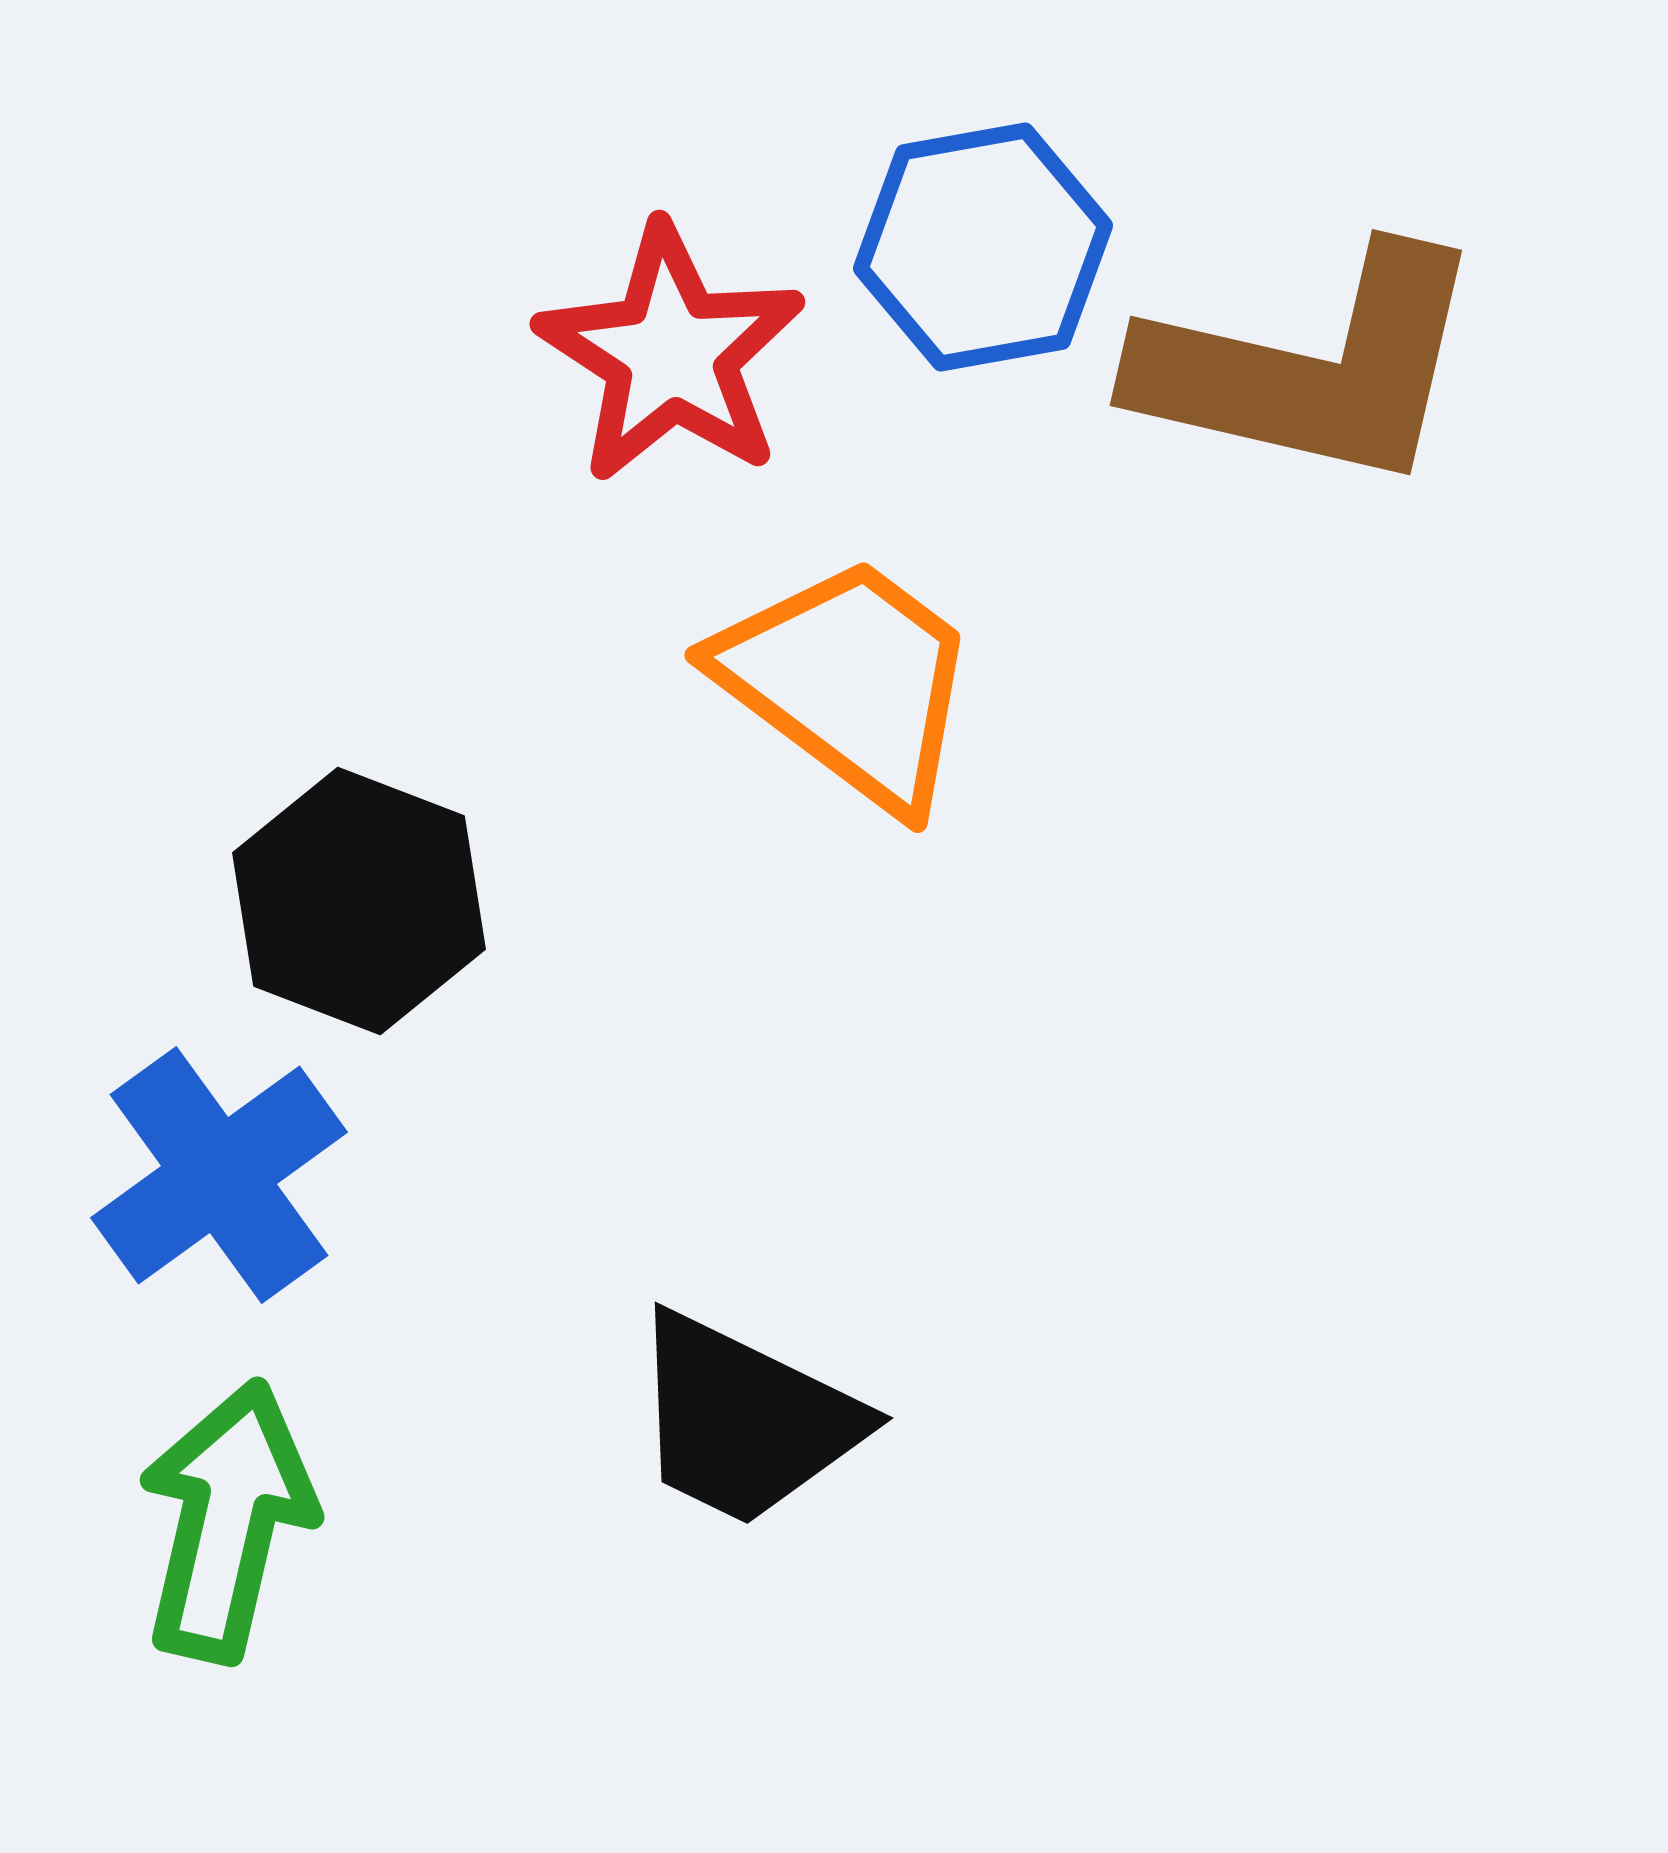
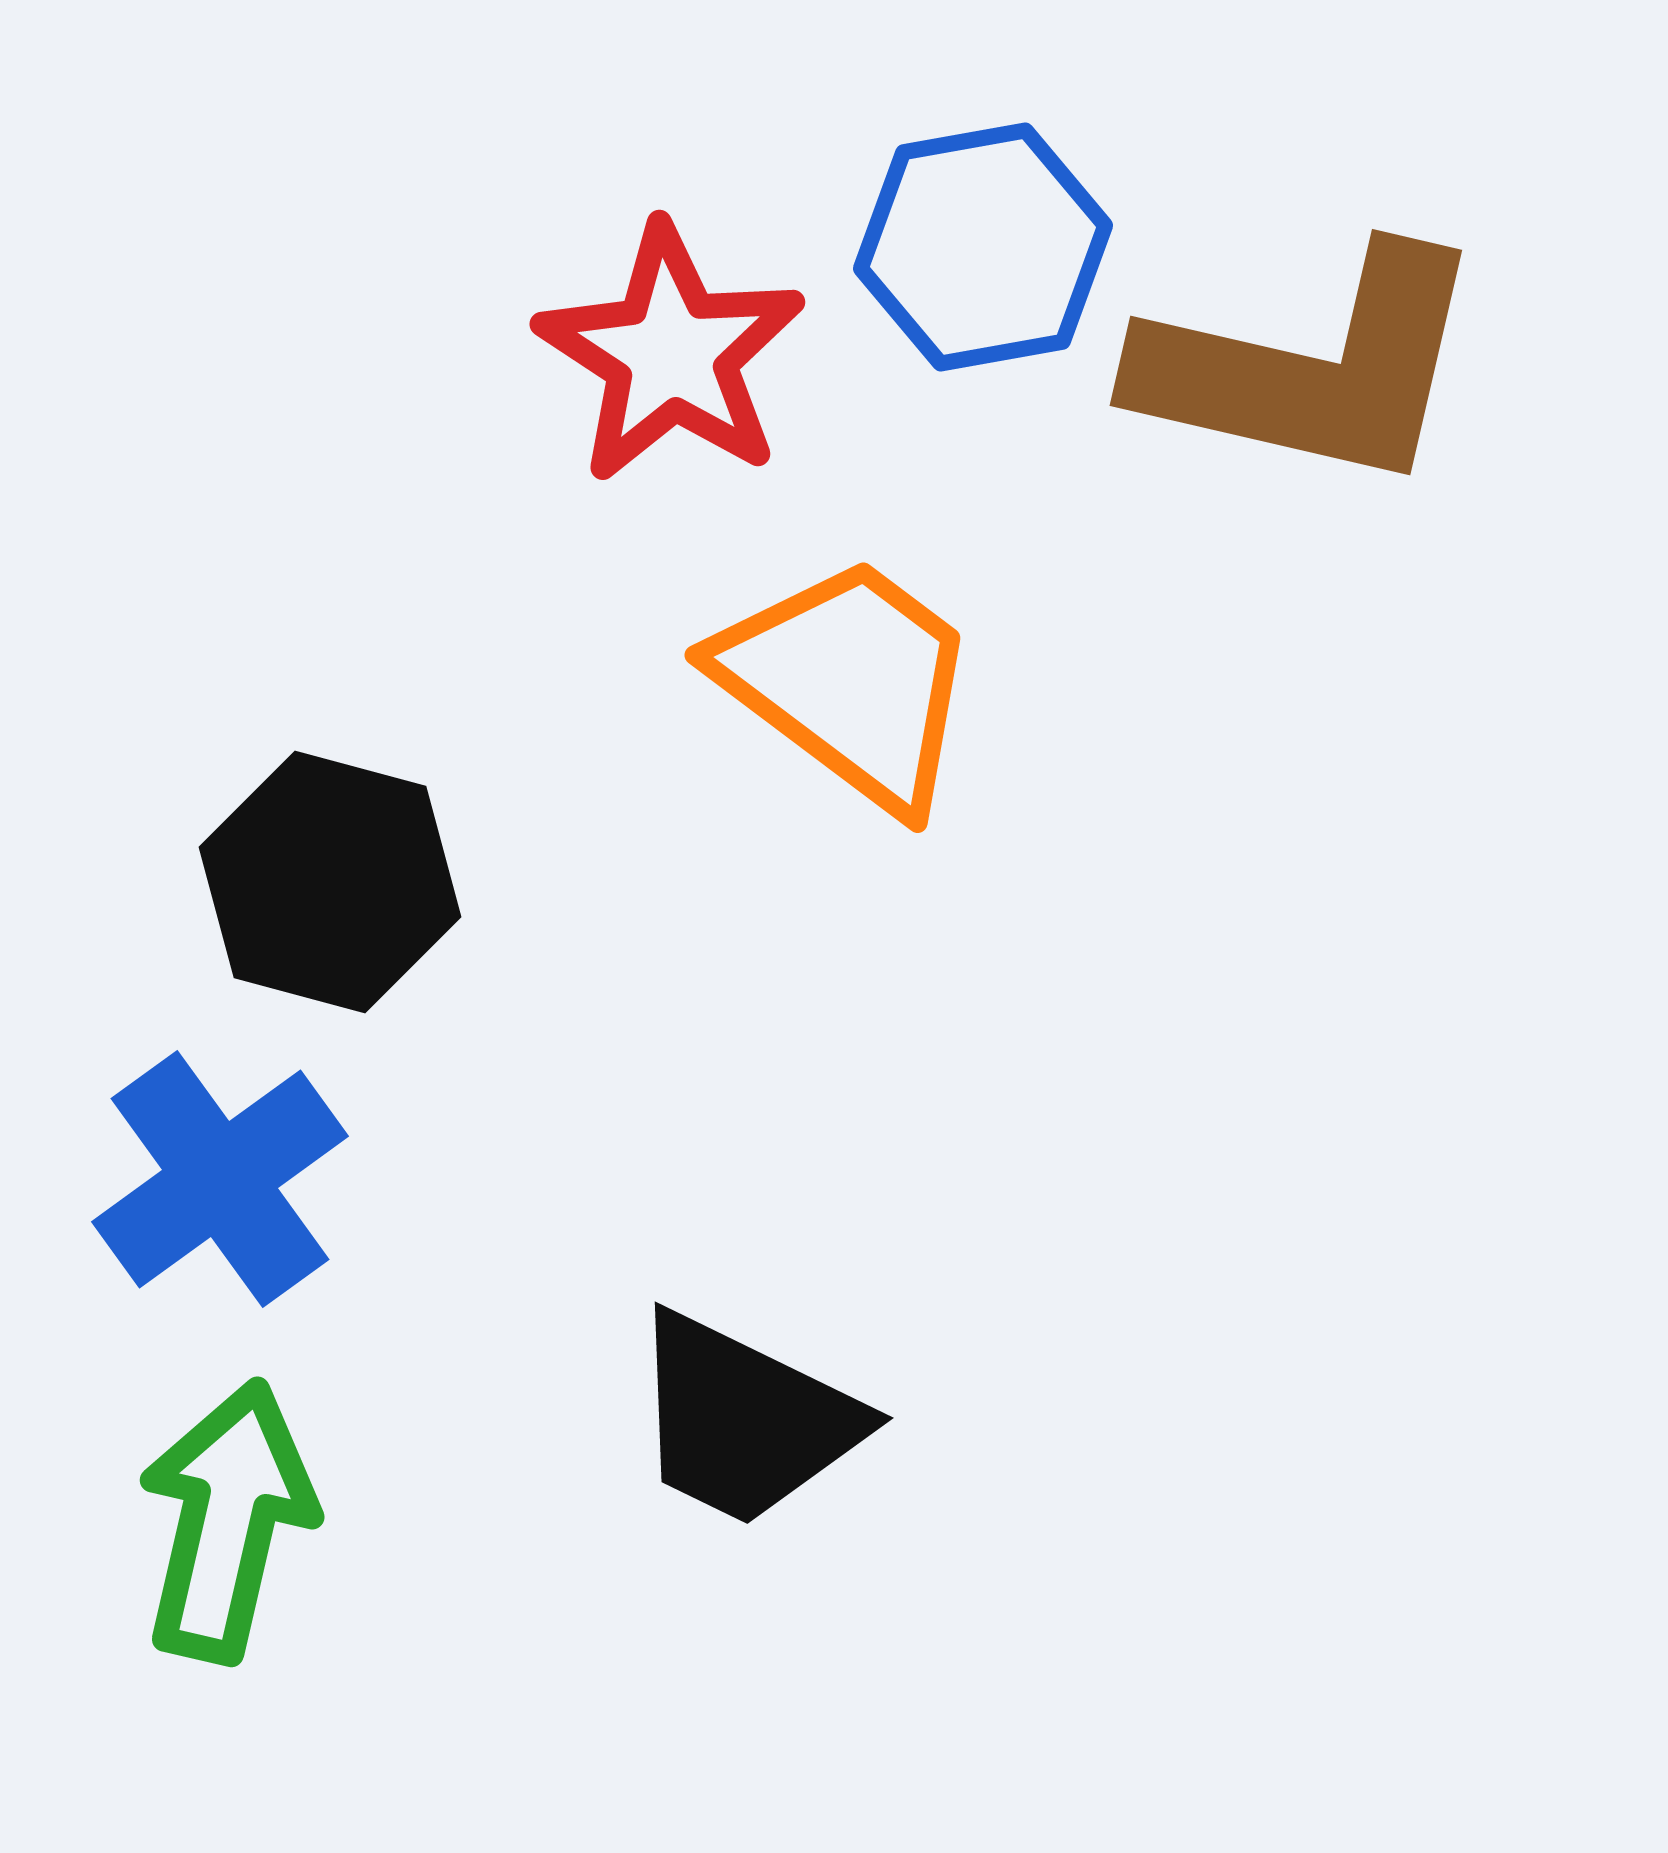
black hexagon: moved 29 px left, 19 px up; rotated 6 degrees counterclockwise
blue cross: moved 1 px right, 4 px down
